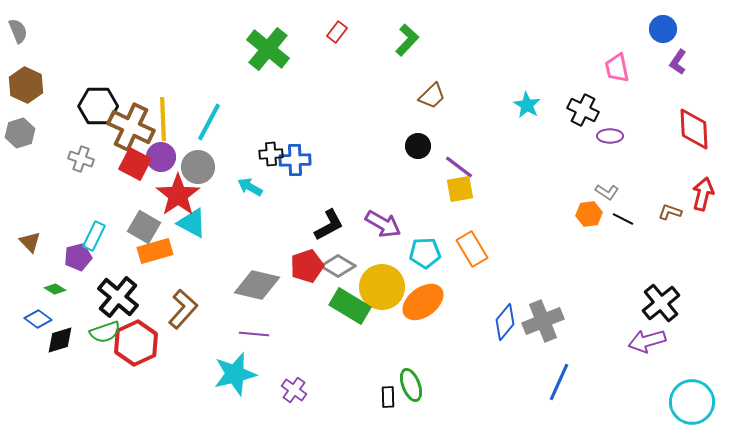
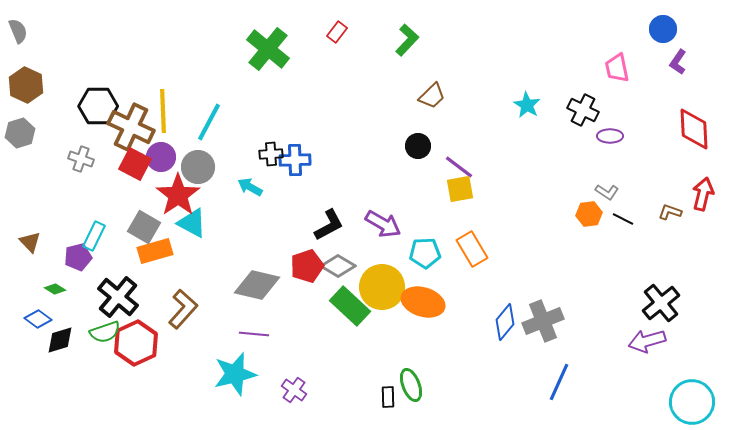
yellow line at (163, 119): moved 8 px up
orange ellipse at (423, 302): rotated 54 degrees clockwise
green rectangle at (350, 306): rotated 12 degrees clockwise
